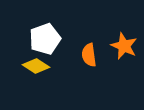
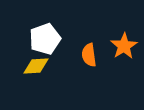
orange star: rotated 16 degrees clockwise
yellow diamond: rotated 36 degrees counterclockwise
